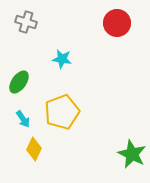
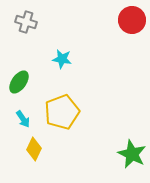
red circle: moved 15 px right, 3 px up
